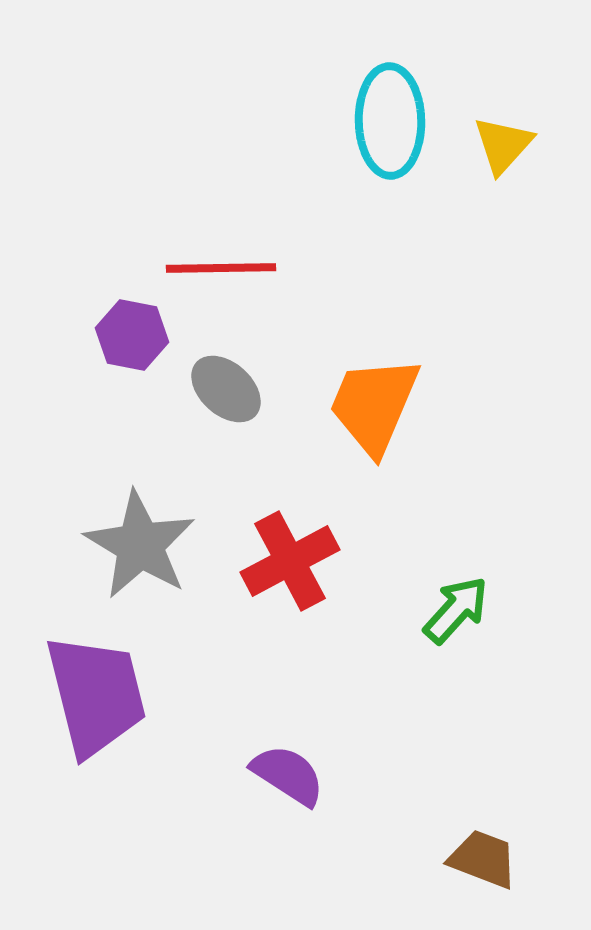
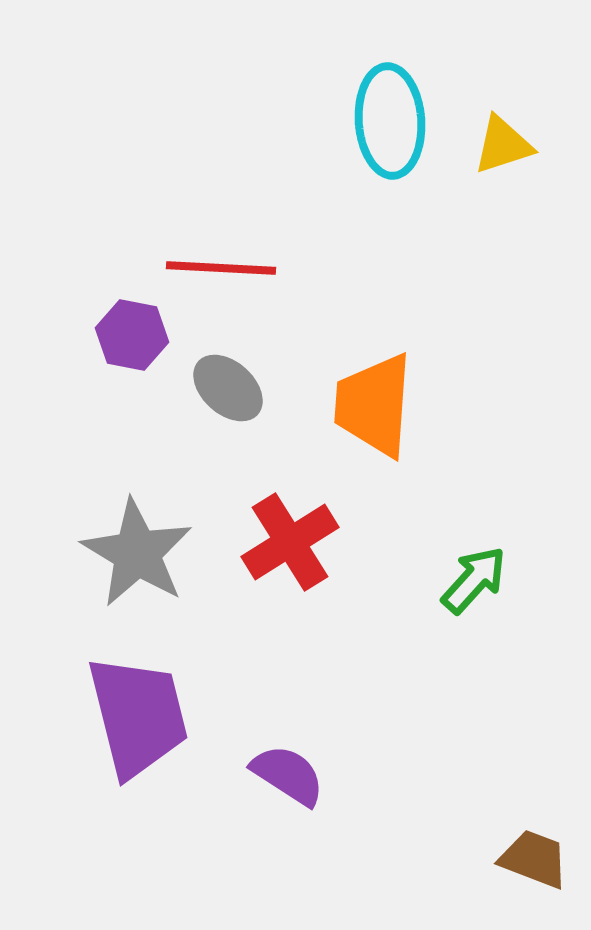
cyan ellipse: rotated 3 degrees counterclockwise
yellow triangle: rotated 30 degrees clockwise
red line: rotated 4 degrees clockwise
gray ellipse: moved 2 px right, 1 px up
orange trapezoid: rotated 19 degrees counterclockwise
gray star: moved 3 px left, 8 px down
red cross: moved 19 px up; rotated 4 degrees counterclockwise
green arrow: moved 18 px right, 30 px up
purple trapezoid: moved 42 px right, 21 px down
brown trapezoid: moved 51 px right
